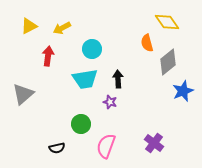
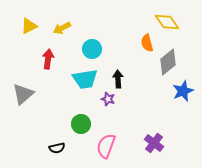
red arrow: moved 3 px down
purple star: moved 2 px left, 3 px up
